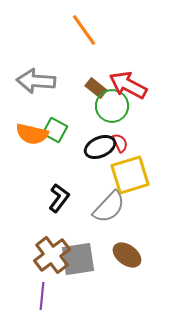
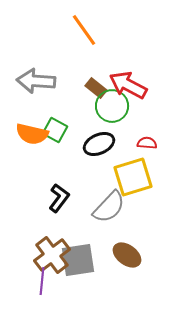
red semicircle: moved 27 px right; rotated 60 degrees counterclockwise
black ellipse: moved 1 px left, 3 px up
yellow square: moved 3 px right, 2 px down
gray square: moved 1 px down
purple line: moved 15 px up
